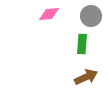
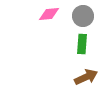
gray circle: moved 8 px left
